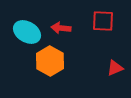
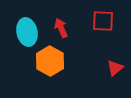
red arrow: rotated 60 degrees clockwise
cyan ellipse: rotated 48 degrees clockwise
red triangle: rotated 18 degrees counterclockwise
